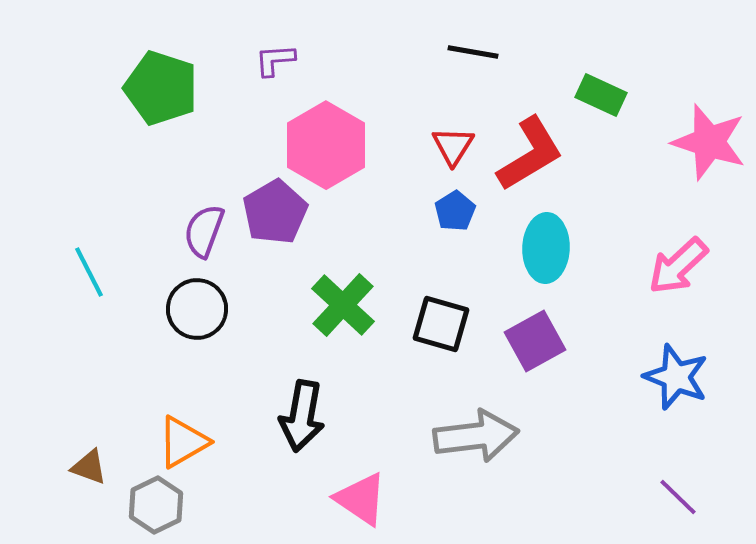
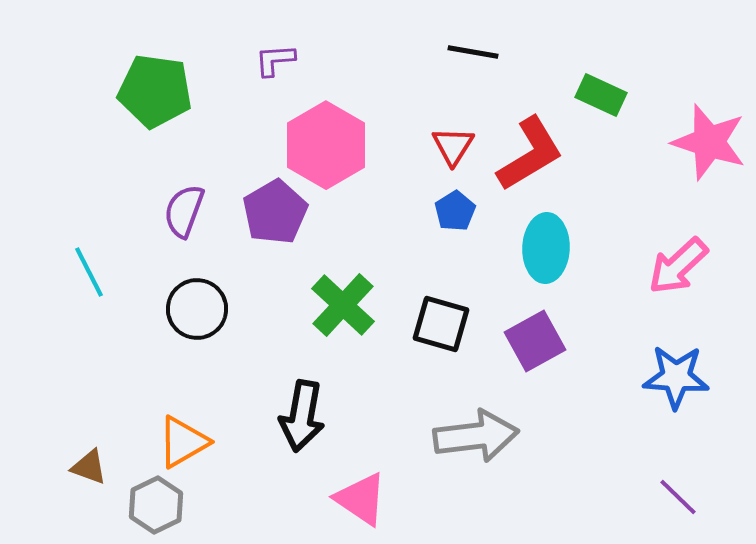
green pentagon: moved 6 px left, 3 px down; rotated 10 degrees counterclockwise
purple semicircle: moved 20 px left, 20 px up
blue star: rotated 18 degrees counterclockwise
